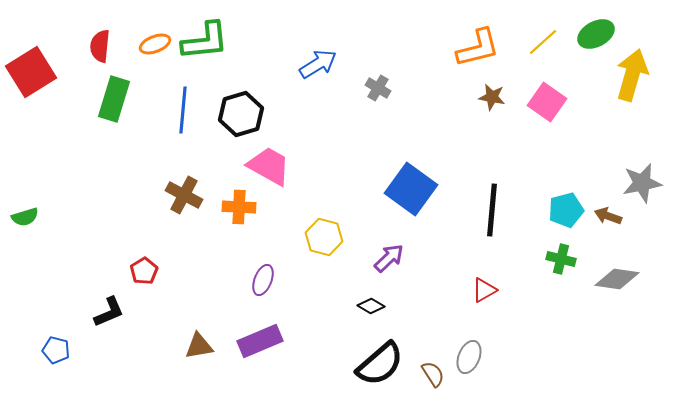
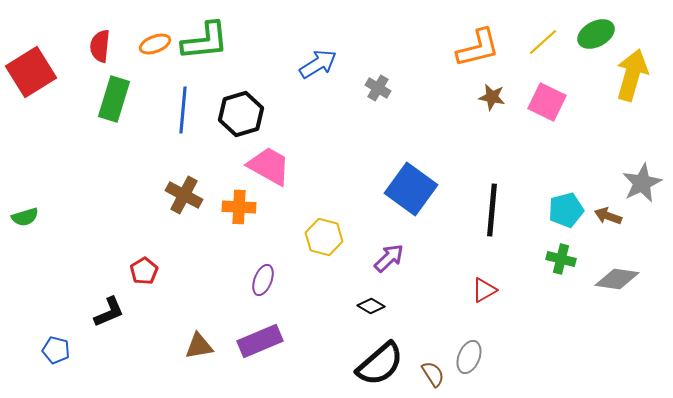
pink square: rotated 9 degrees counterclockwise
gray star: rotated 15 degrees counterclockwise
